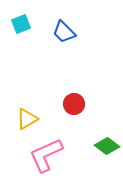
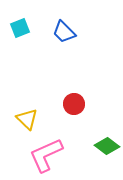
cyan square: moved 1 px left, 4 px down
yellow triangle: rotated 45 degrees counterclockwise
